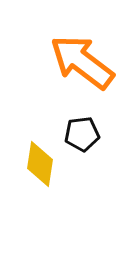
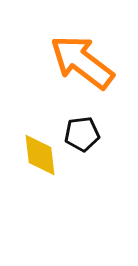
yellow diamond: moved 9 px up; rotated 15 degrees counterclockwise
